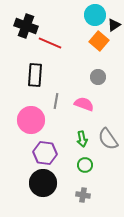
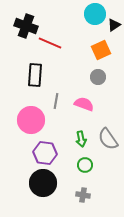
cyan circle: moved 1 px up
orange square: moved 2 px right, 9 px down; rotated 24 degrees clockwise
green arrow: moved 1 px left
